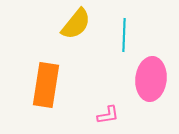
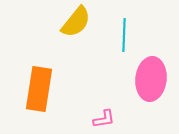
yellow semicircle: moved 2 px up
orange rectangle: moved 7 px left, 4 px down
pink L-shape: moved 4 px left, 4 px down
